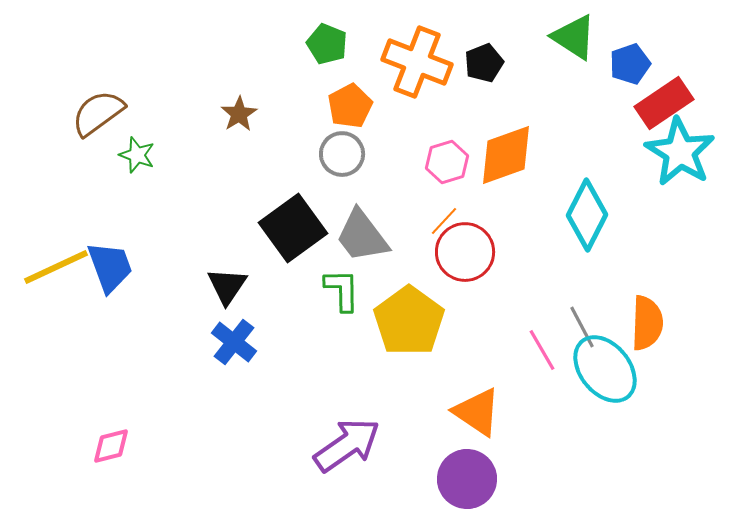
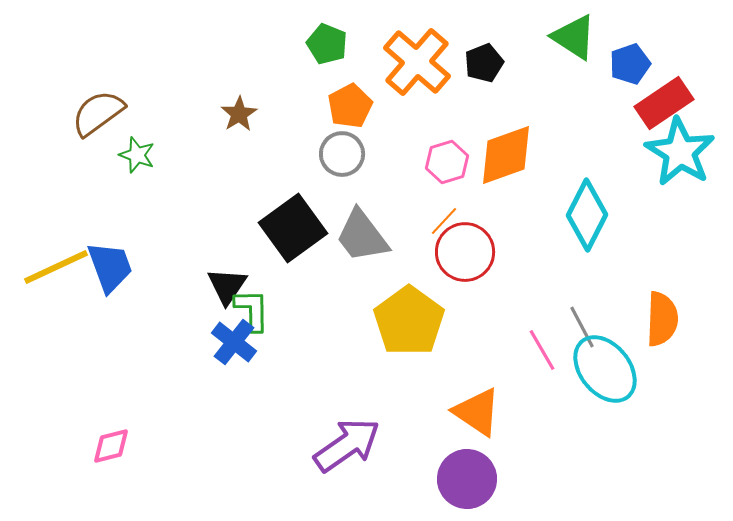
orange cross: rotated 20 degrees clockwise
green L-shape: moved 90 px left, 20 px down
orange semicircle: moved 15 px right, 4 px up
